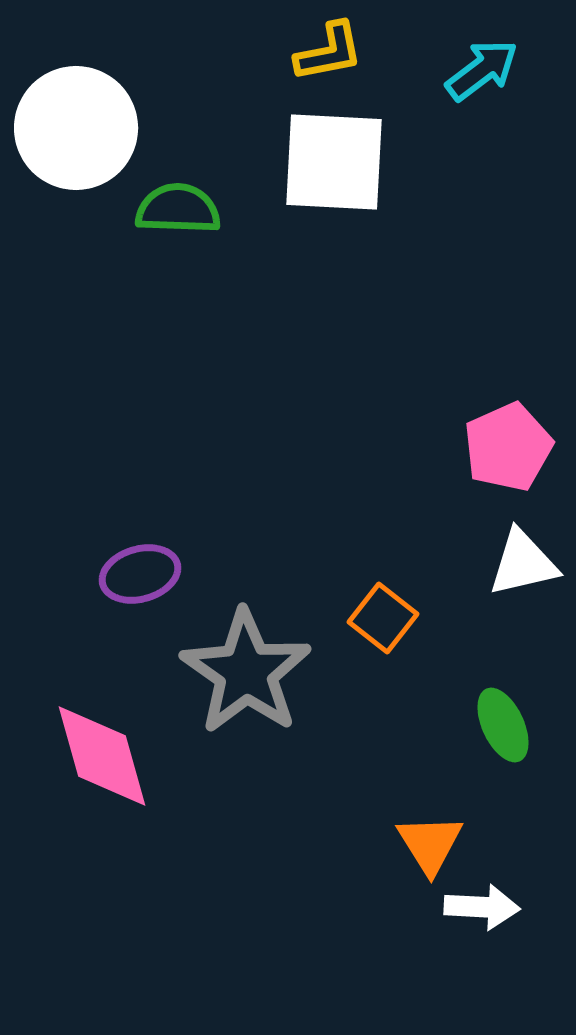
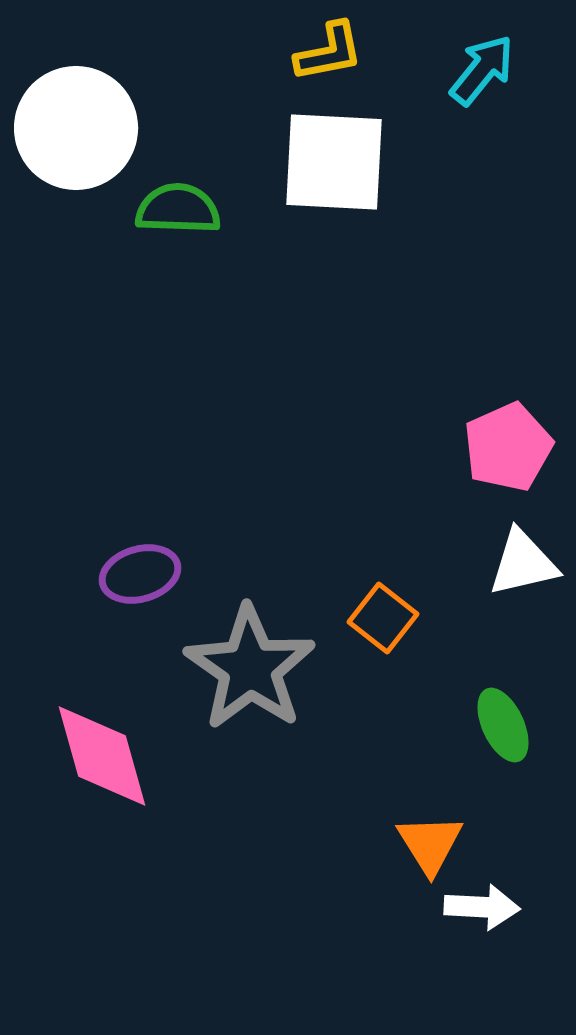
cyan arrow: rotated 14 degrees counterclockwise
gray star: moved 4 px right, 4 px up
